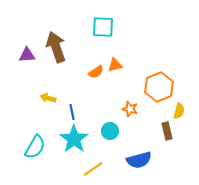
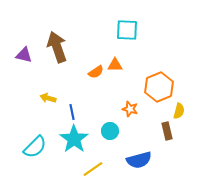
cyan square: moved 24 px right, 3 px down
brown arrow: moved 1 px right
purple triangle: moved 3 px left; rotated 18 degrees clockwise
orange triangle: rotated 14 degrees clockwise
cyan semicircle: rotated 15 degrees clockwise
